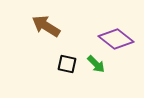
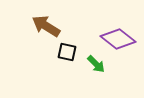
purple diamond: moved 2 px right
black square: moved 12 px up
